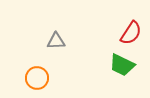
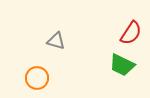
gray triangle: rotated 18 degrees clockwise
